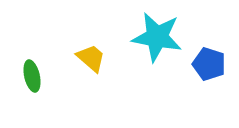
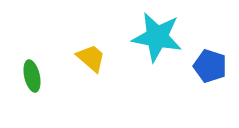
blue pentagon: moved 1 px right, 2 px down
